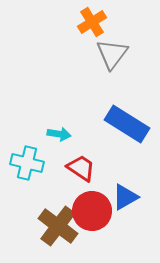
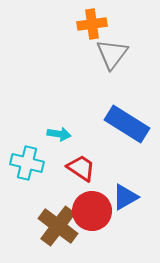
orange cross: moved 2 px down; rotated 24 degrees clockwise
